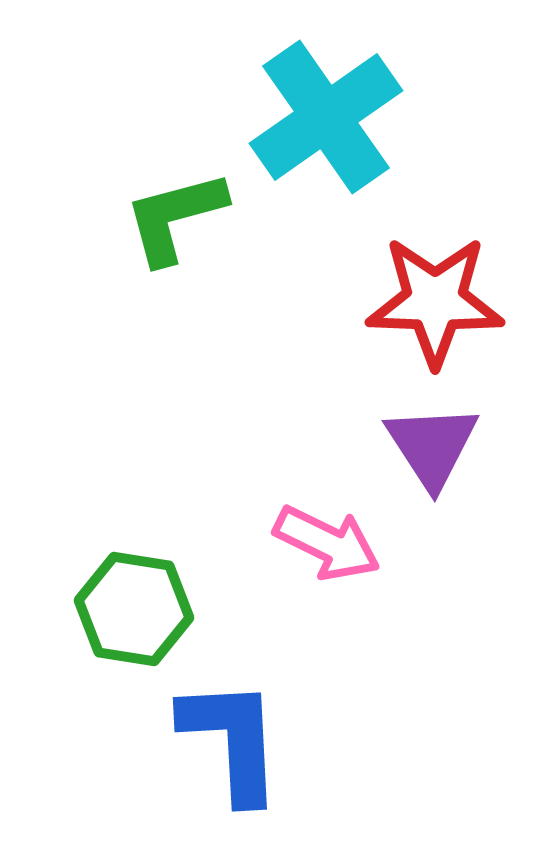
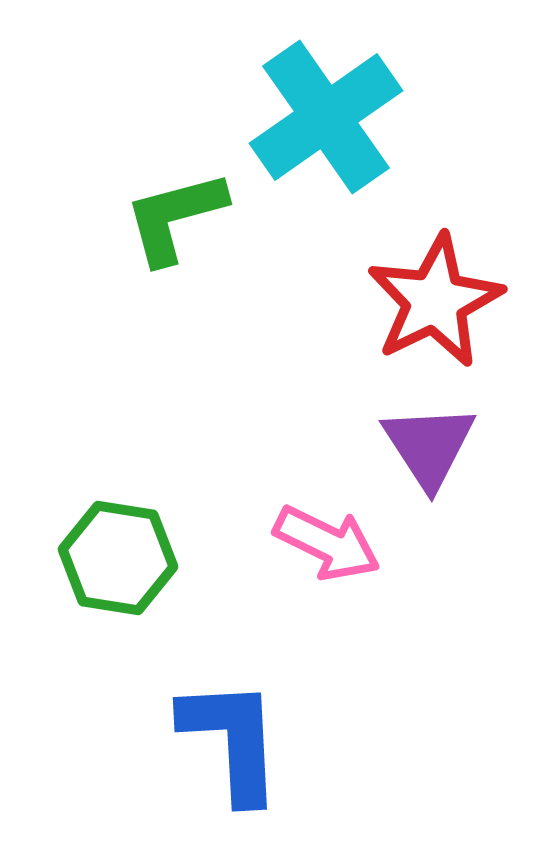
red star: rotated 28 degrees counterclockwise
purple triangle: moved 3 px left
green hexagon: moved 16 px left, 51 px up
